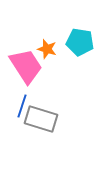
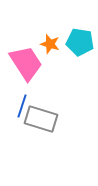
orange star: moved 3 px right, 5 px up
pink trapezoid: moved 3 px up
